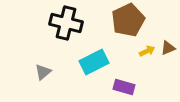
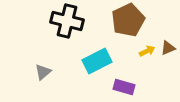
black cross: moved 1 px right, 2 px up
cyan rectangle: moved 3 px right, 1 px up
